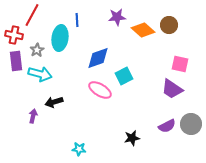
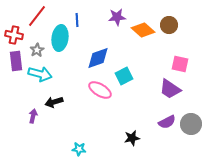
red line: moved 5 px right, 1 px down; rotated 10 degrees clockwise
purple trapezoid: moved 2 px left
purple semicircle: moved 4 px up
